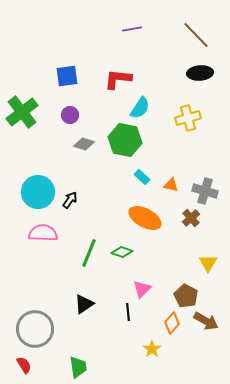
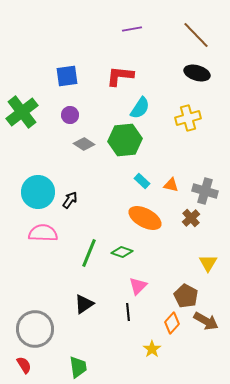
black ellipse: moved 3 px left; rotated 20 degrees clockwise
red L-shape: moved 2 px right, 3 px up
green hexagon: rotated 16 degrees counterclockwise
gray diamond: rotated 15 degrees clockwise
cyan rectangle: moved 4 px down
pink triangle: moved 4 px left, 3 px up
